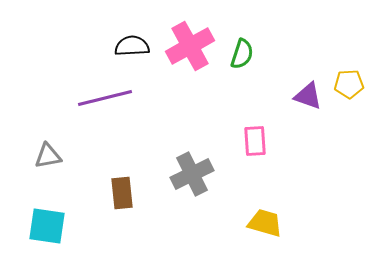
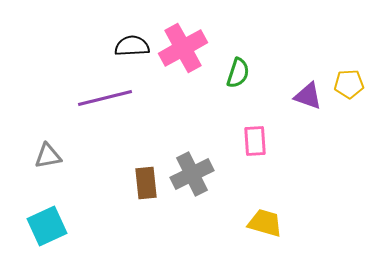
pink cross: moved 7 px left, 2 px down
green semicircle: moved 4 px left, 19 px down
brown rectangle: moved 24 px right, 10 px up
cyan square: rotated 33 degrees counterclockwise
